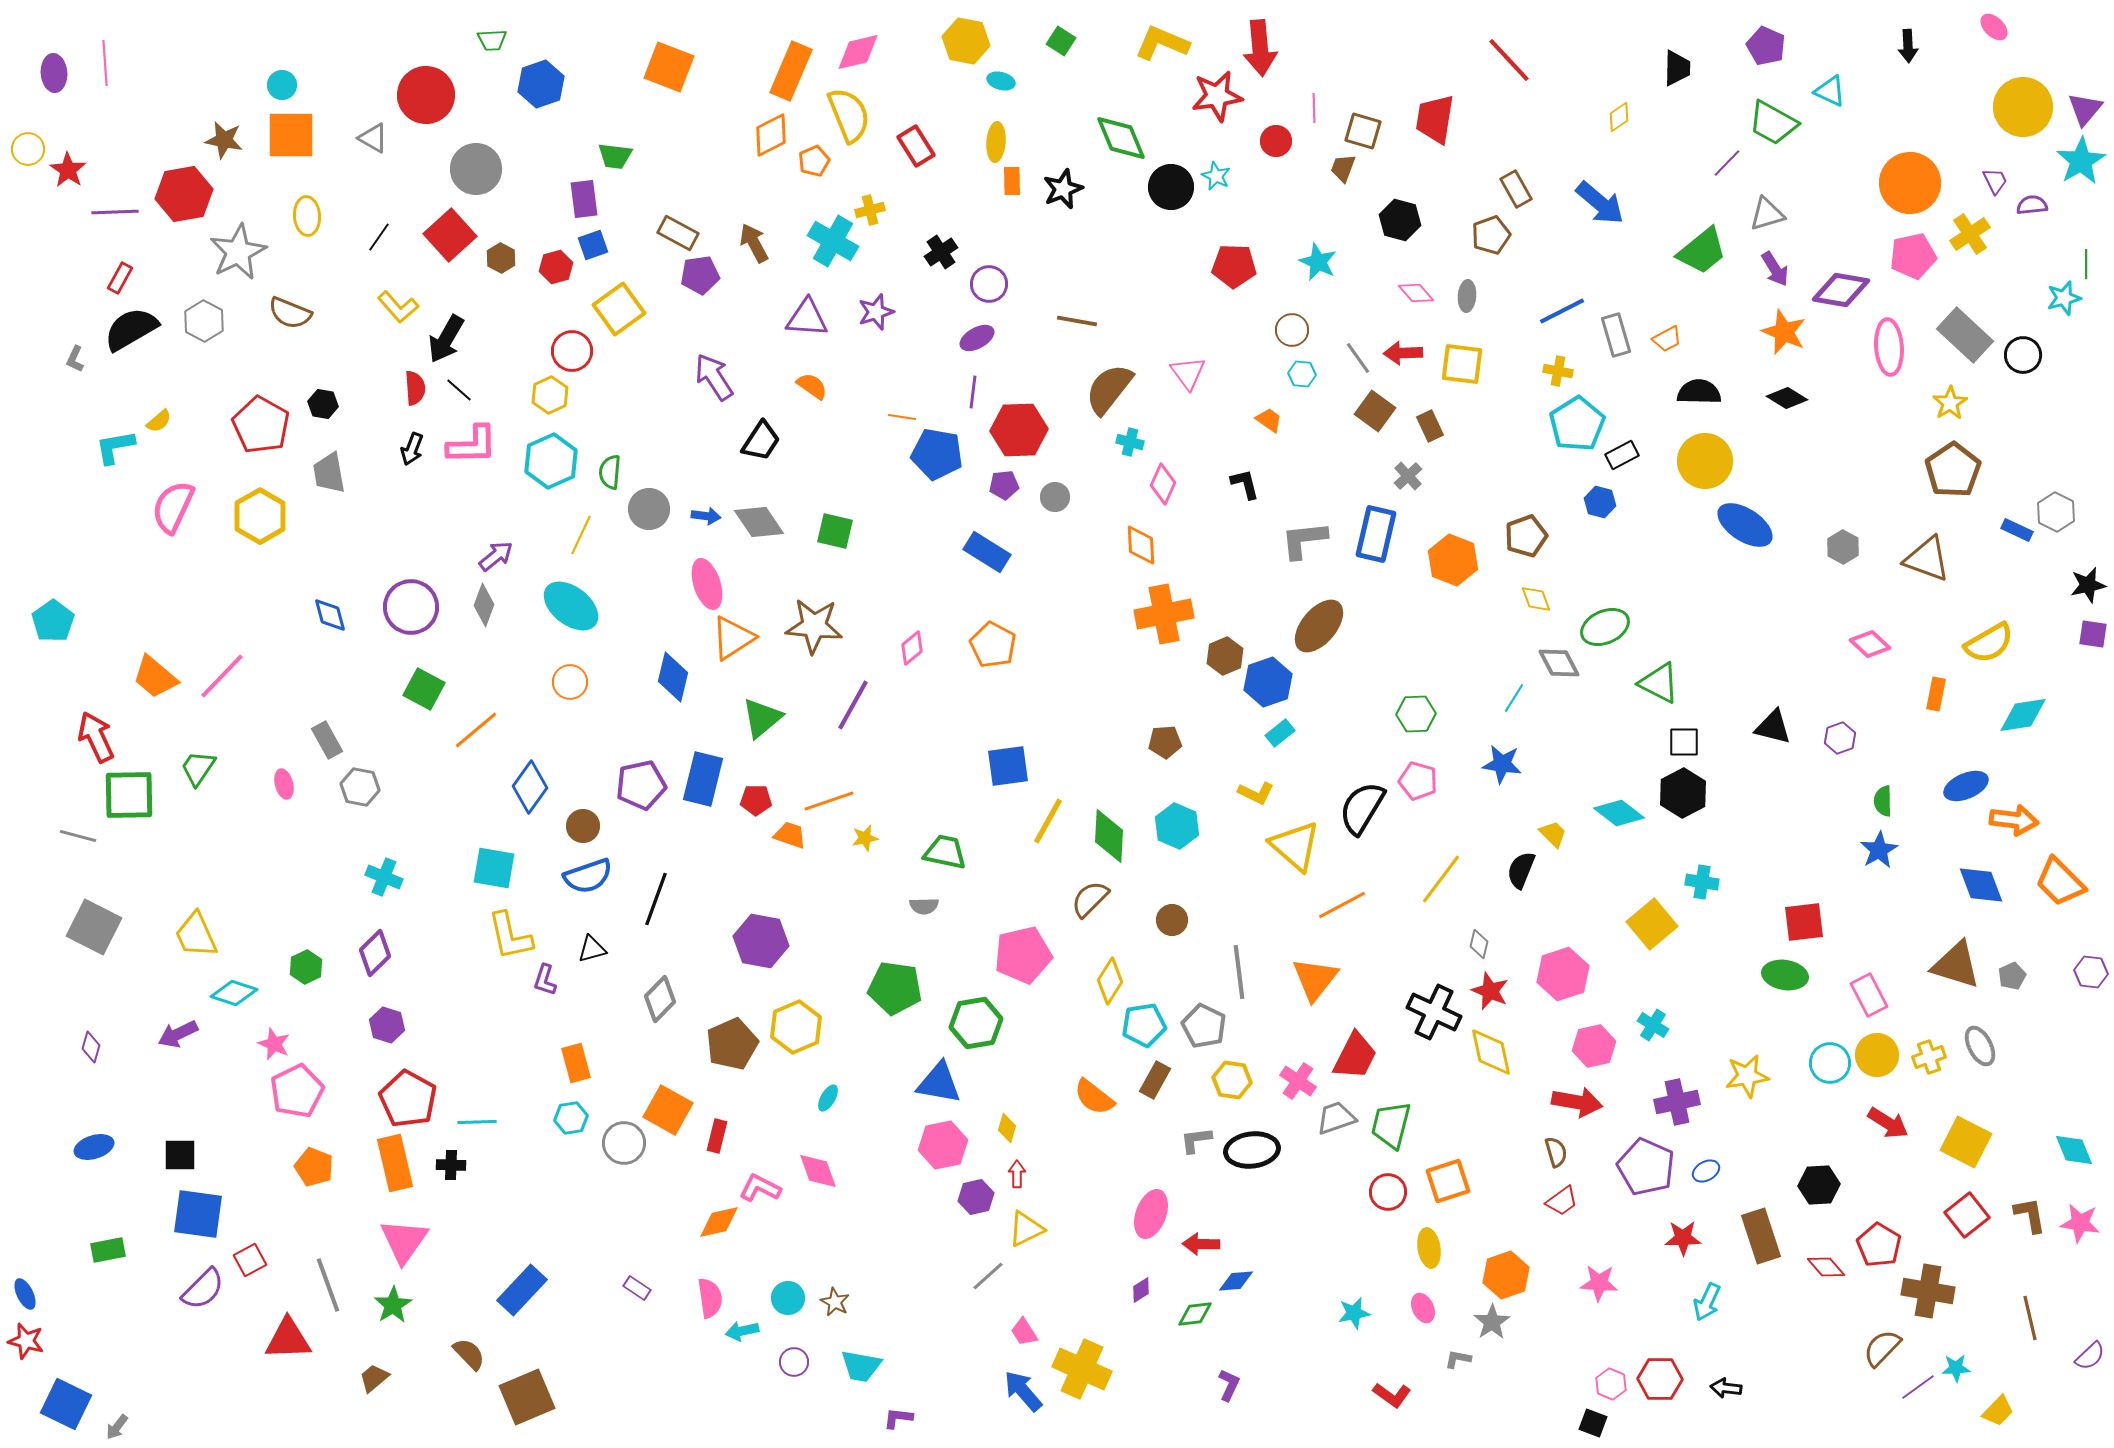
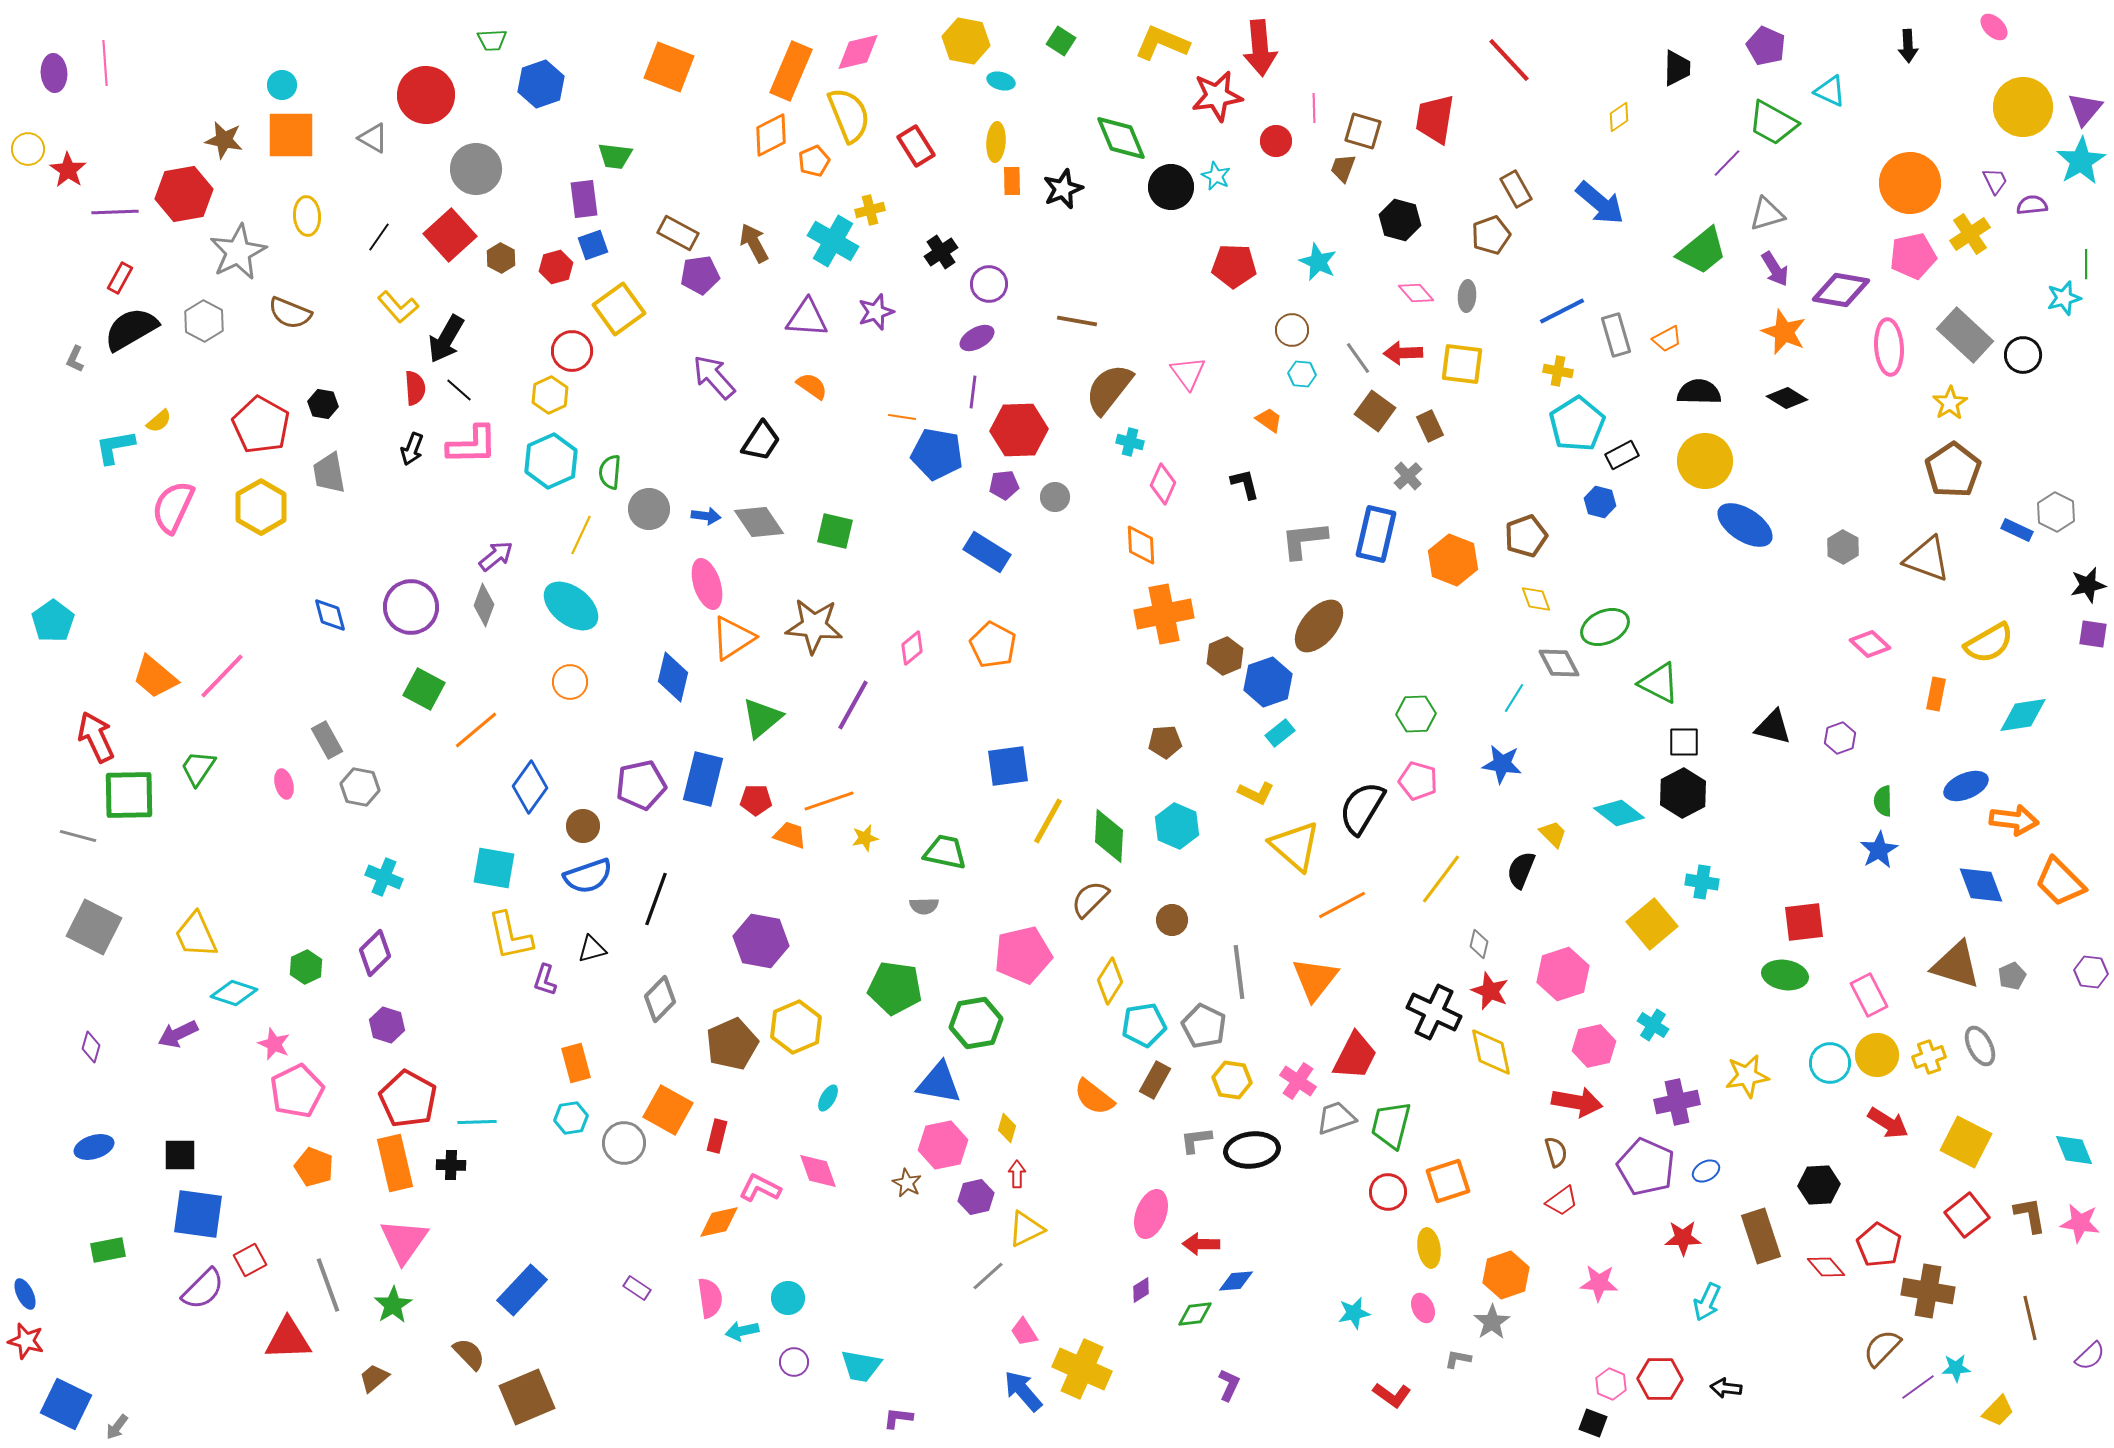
purple arrow at (714, 377): rotated 9 degrees counterclockwise
yellow hexagon at (260, 516): moved 1 px right, 9 px up
brown star at (835, 1302): moved 72 px right, 119 px up
